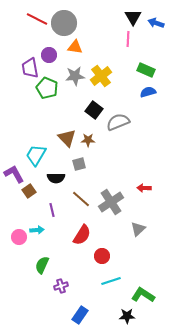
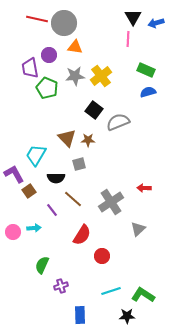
red line: rotated 15 degrees counterclockwise
blue arrow: rotated 35 degrees counterclockwise
brown line: moved 8 px left
purple line: rotated 24 degrees counterclockwise
cyan arrow: moved 3 px left, 2 px up
pink circle: moved 6 px left, 5 px up
cyan line: moved 10 px down
blue rectangle: rotated 36 degrees counterclockwise
